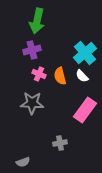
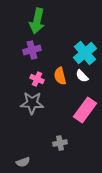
pink cross: moved 2 px left, 5 px down
